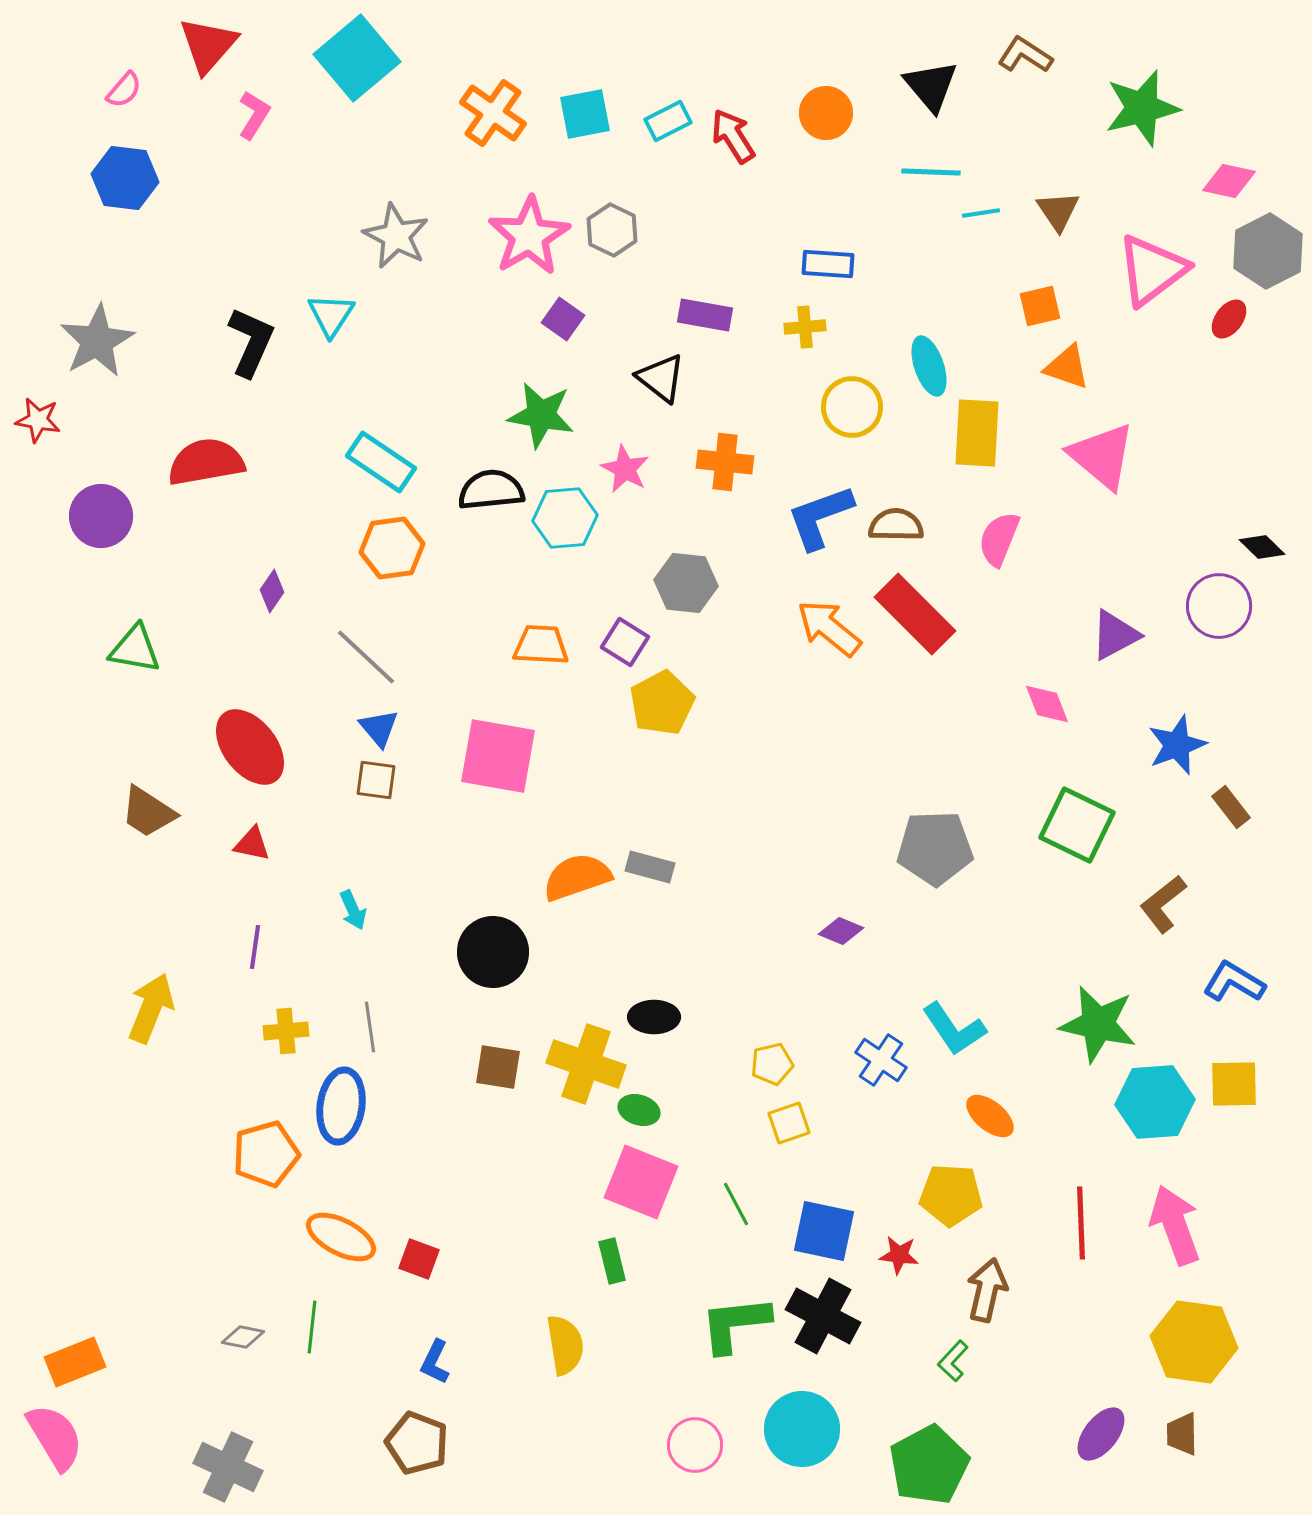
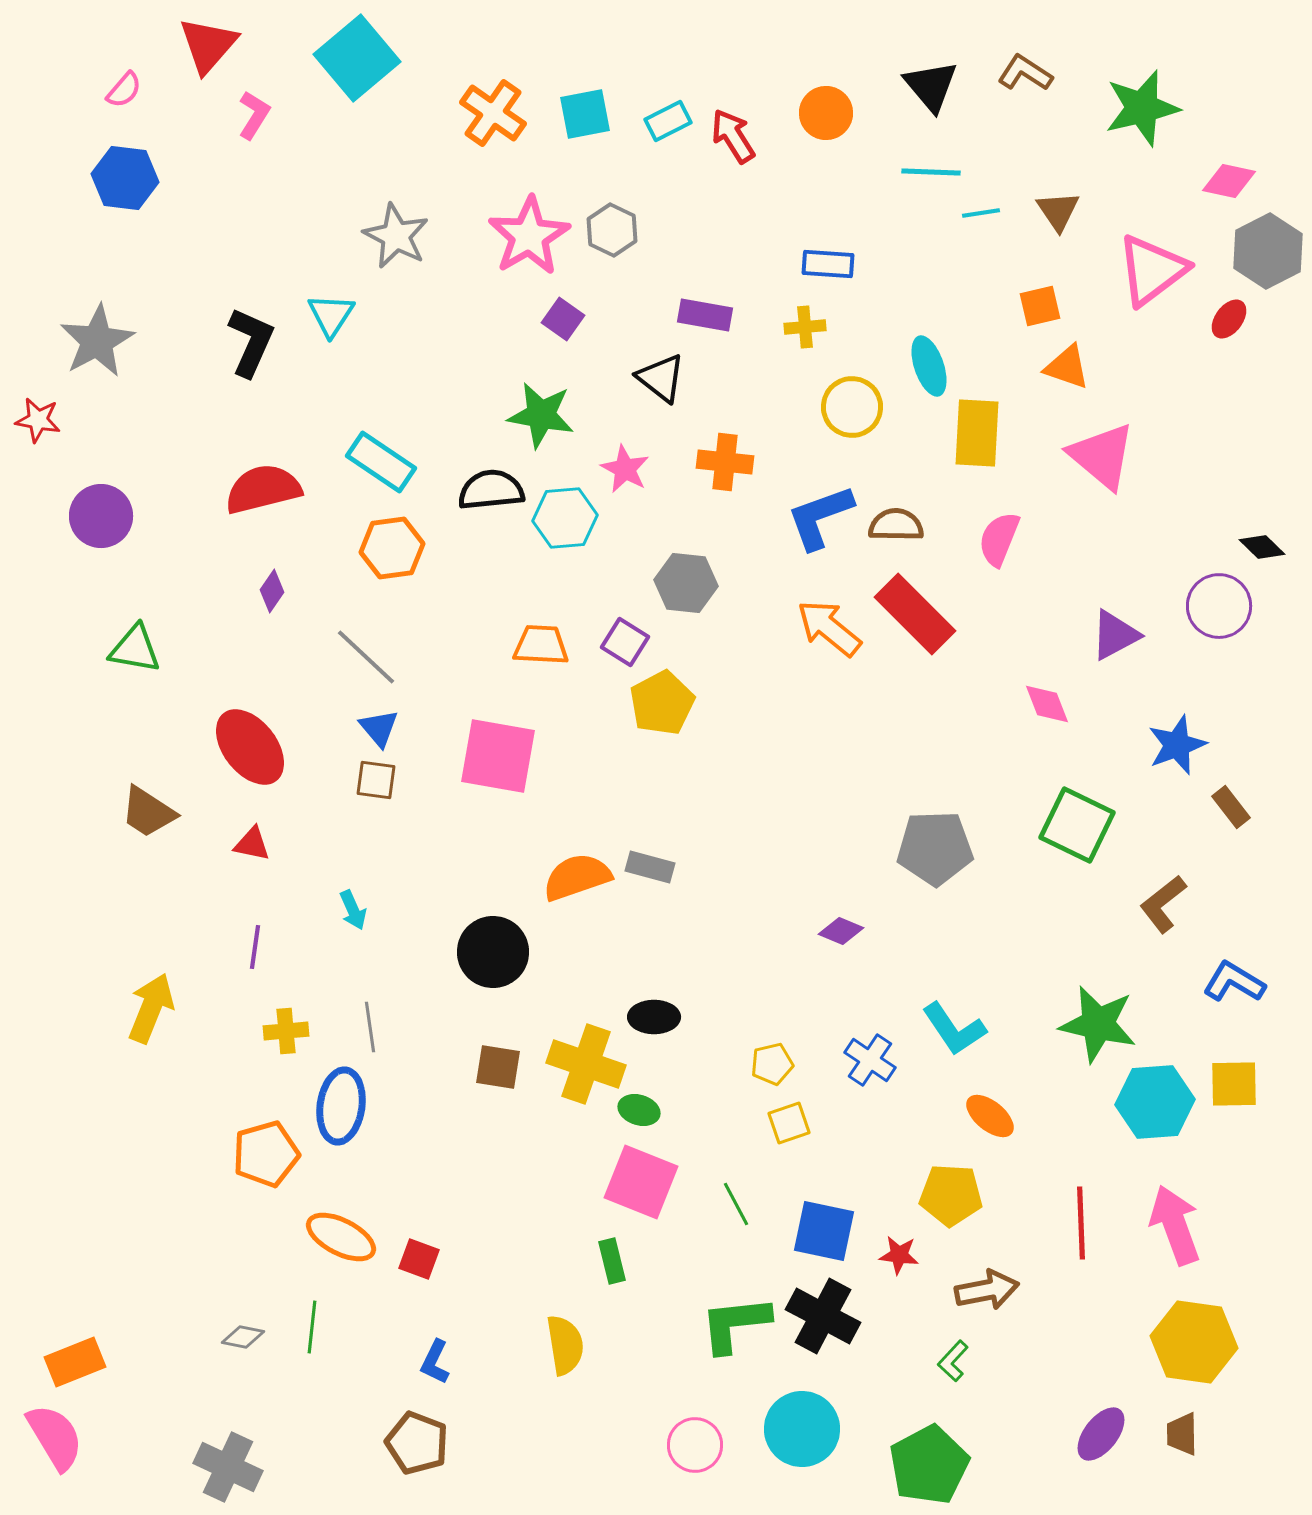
brown L-shape at (1025, 55): moved 18 px down
red semicircle at (206, 462): moved 57 px right, 27 px down; rotated 4 degrees counterclockwise
blue cross at (881, 1060): moved 11 px left
brown arrow at (987, 1290): rotated 66 degrees clockwise
